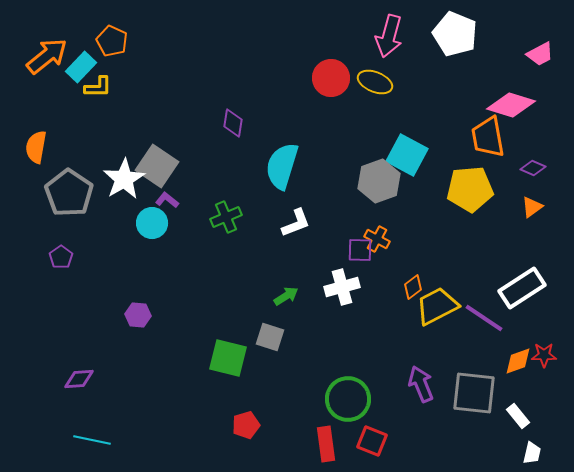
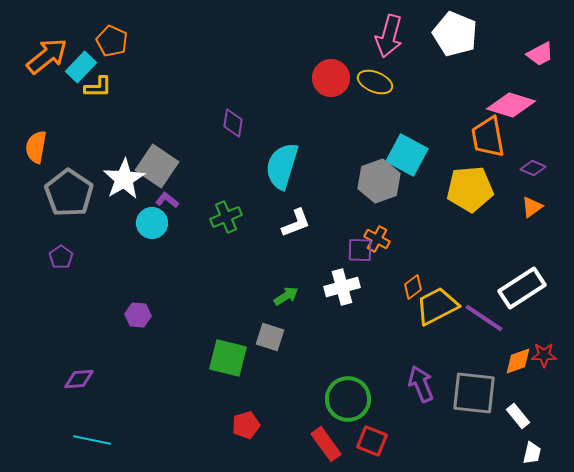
red rectangle at (326, 444): rotated 28 degrees counterclockwise
